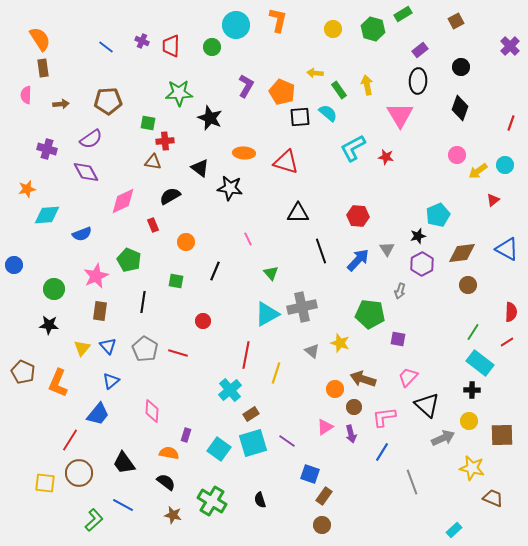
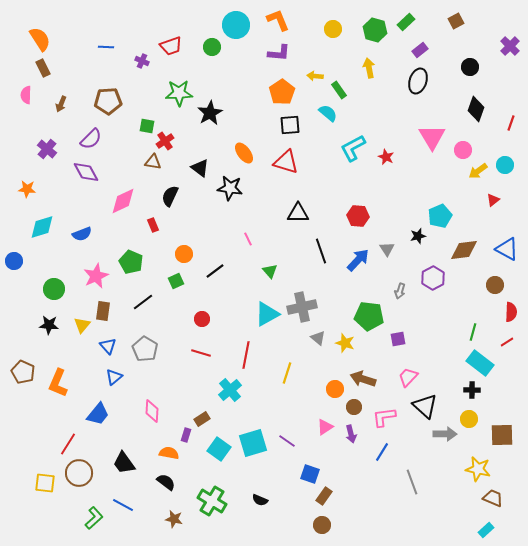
green rectangle at (403, 14): moved 3 px right, 8 px down; rotated 12 degrees counterclockwise
orange L-shape at (278, 20): rotated 35 degrees counterclockwise
green hexagon at (373, 29): moved 2 px right, 1 px down
purple cross at (142, 41): moved 20 px down
red trapezoid at (171, 46): rotated 110 degrees counterclockwise
blue line at (106, 47): rotated 35 degrees counterclockwise
black circle at (461, 67): moved 9 px right
brown rectangle at (43, 68): rotated 18 degrees counterclockwise
yellow arrow at (315, 73): moved 3 px down
black ellipse at (418, 81): rotated 15 degrees clockwise
yellow arrow at (367, 85): moved 2 px right, 17 px up
purple L-shape at (246, 86): moved 33 px right, 33 px up; rotated 65 degrees clockwise
orange pentagon at (282, 92): rotated 15 degrees clockwise
brown arrow at (61, 104): rotated 119 degrees clockwise
black diamond at (460, 108): moved 16 px right, 1 px down
pink triangle at (400, 115): moved 32 px right, 22 px down
black square at (300, 117): moved 10 px left, 8 px down
black star at (210, 118): moved 5 px up; rotated 20 degrees clockwise
green square at (148, 123): moved 1 px left, 3 px down
purple semicircle at (91, 139): rotated 10 degrees counterclockwise
red cross at (165, 141): rotated 30 degrees counterclockwise
purple cross at (47, 149): rotated 24 degrees clockwise
orange ellipse at (244, 153): rotated 50 degrees clockwise
pink circle at (457, 155): moved 6 px right, 5 px up
red star at (386, 157): rotated 14 degrees clockwise
orange star at (27, 189): rotated 18 degrees clockwise
black semicircle at (170, 196): rotated 35 degrees counterclockwise
cyan diamond at (47, 215): moved 5 px left, 12 px down; rotated 12 degrees counterclockwise
cyan pentagon at (438, 215): moved 2 px right, 1 px down
orange circle at (186, 242): moved 2 px left, 12 px down
brown diamond at (462, 253): moved 2 px right, 3 px up
green pentagon at (129, 260): moved 2 px right, 2 px down
purple hexagon at (422, 264): moved 11 px right, 14 px down
blue circle at (14, 265): moved 4 px up
black line at (215, 271): rotated 30 degrees clockwise
green triangle at (271, 273): moved 1 px left, 2 px up
green square at (176, 281): rotated 35 degrees counterclockwise
brown circle at (468, 285): moved 27 px right
black line at (143, 302): rotated 45 degrees clockwise
brown rectangle at (100, 311): moved 3 px right
green pentagon at (370, 314): moved 1 px left, 2 px down
red circle at (203, 321): moved 1 px left, 2 px up
green line at (473, 332): rotated 18 degrees counterclockwise
purple square at (398, 339): rotated 21 degrees counterclockwise
yellow star at (340, 343): moved 5 px right
yellow triangle at (82, 348): moved 23 px up
gray triangle at (312, 351): moved 6 px right, 13 px up
red line at (178, 353): moved 23 px right
yellow line at (276, 373): moved 11 px right
blue triangle at (111, 381): moved 3 px right, 4 px up
black triangle at (427, 405): moved 2 px left, 1 px down
brown rectangle at (251, 414): moved 49 px left, 5 px down
yellow circle at (469, 421): moved 2 px up
gray arrow at (443, 438): moved 2 px right, 4 px up; rotated 25 degrees clockwise
red line at (70, 440): moved 2 px left, 4 px down
yellow star at (472, 468): moved 6 px right, 1 px down
black semicircle at (260, 500): rotated 49 degrees counterclockwise
brown star at (173, 515): moved 1 px right, 4 px down
green L-shape at (94, 520): moved 2 px up
cyan rectangle at (454, 530): moved 32 px right
